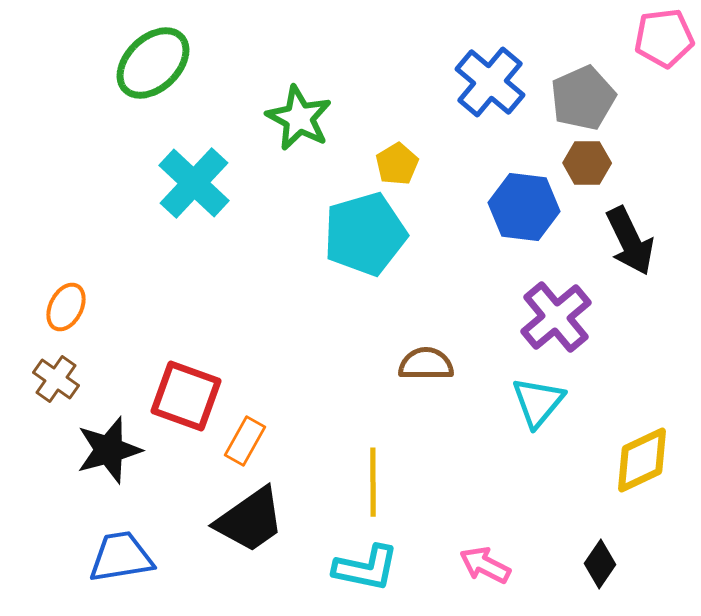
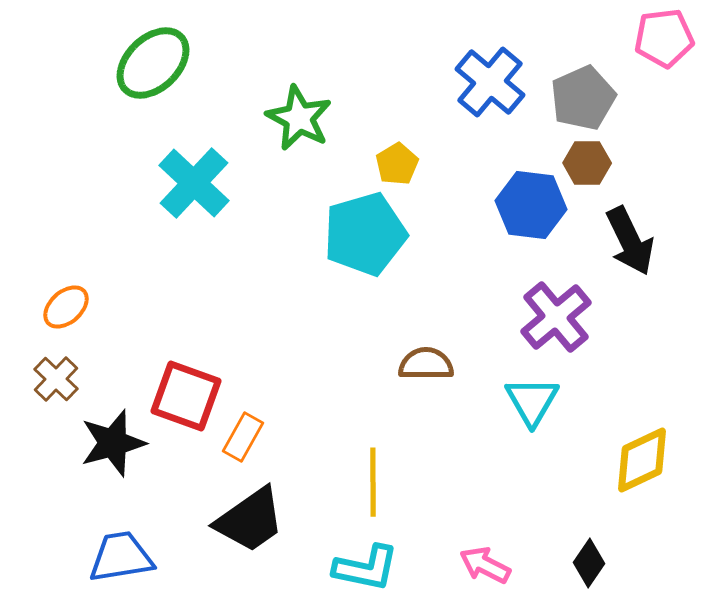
blue hexagon: moved 7 px right, 2 px up
orange ellipse: rotated 21 degrees clockwise
brown cross: rotated 9 degrees clockwise
cyan triangle: moved 6 px left, 1 px up; rotated 10 degrees counterclockwise
orange rectangle: moved 2 px left, 4 px up
black star: moved 4 px right, 7 px up
black diamond: moved 11 px left, 1 px up
